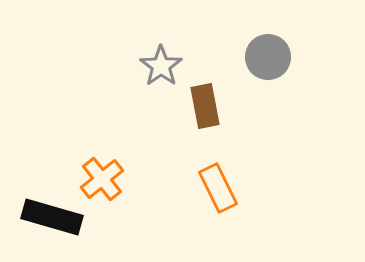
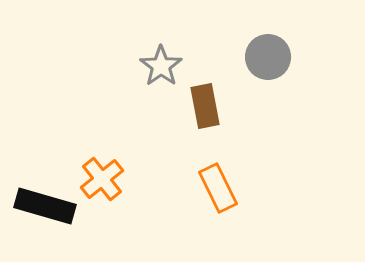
black rectangle: moved 7 px left, 11 px up
